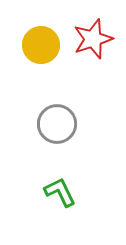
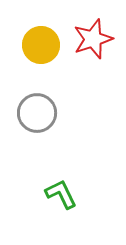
gray circle: moved 20 px left, 11 px up
green L-shape: moved 1 px right, 2 px down
